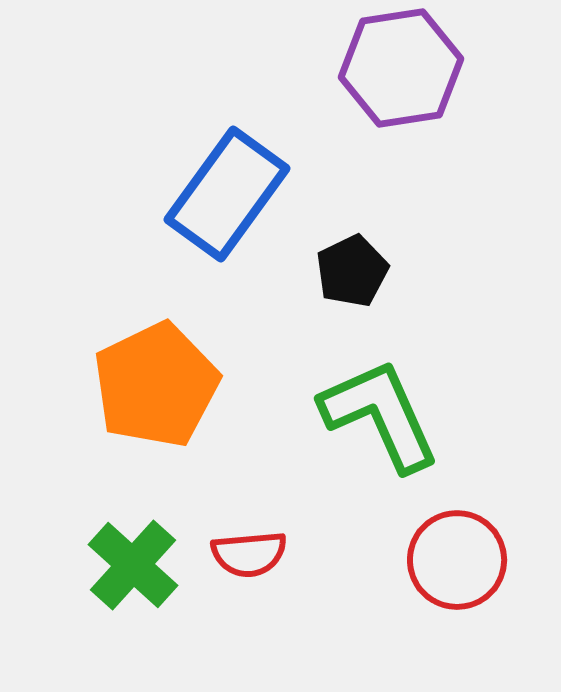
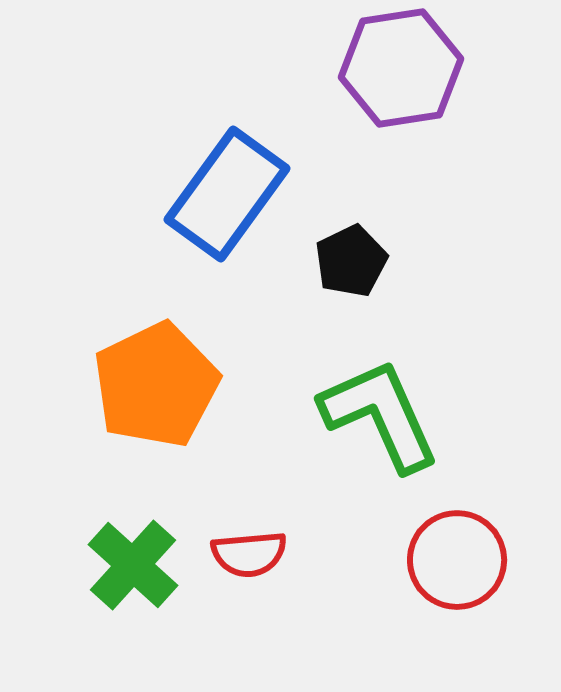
black pentagon: moved 1 px left, 10 px up
